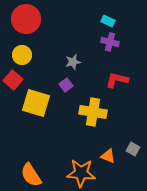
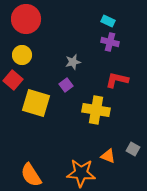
yellow cross: moved 3 px right, 2 px up
